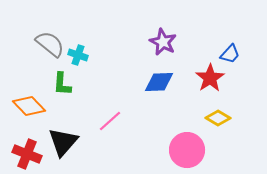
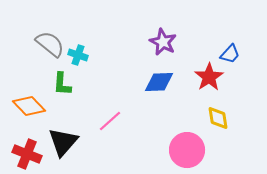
red star: moved 1 px left, 1 px up
yellow diamond: rotated 50 degrees clockwise
